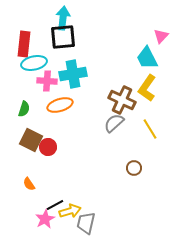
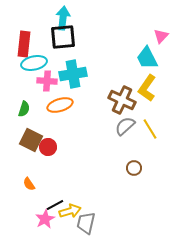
gray semicircle: moved 11 px right, 3 px down
